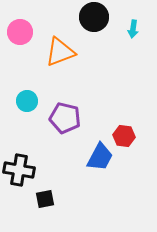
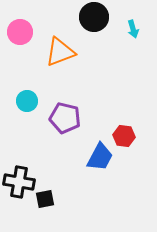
cyan arrow: rotated 24 degrees counterclockwise
black cross: moved 12 px down
